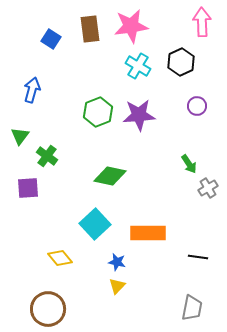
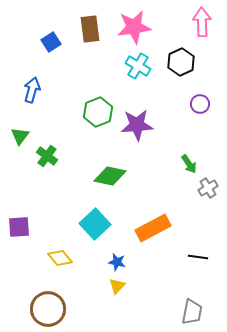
pink star: moved 3 px right, 1 px down
blue square: moved 3 px down; rotated 24 degrees clockwise
purple circle: moved 3 px right, 2 px up
purple star: moved 2 px left, 10 px down
purple square: moved 9 px left, 39 px down
orange rectangle: moved 5 px right, 5 px up; rotated 28 degrees counterclockwise
gray trapezoid: moved 4 px down
